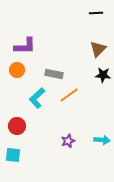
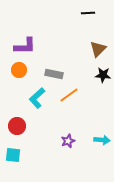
black line: moved 8 px left
orange circle: moved 2 px right
